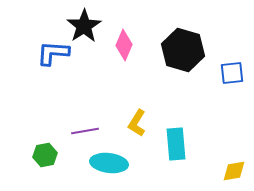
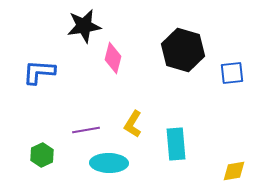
black star: rotated 24 degrees clockwise
pink diamond: moved 11 px left, 13 px down; rotated 8 degrees counterclockwise
blue L-shape: moved 14 px left, 19 px down
yellow L-shape: moved 4 px left, 1 px down
purple line: moved 1 px right, 1 px up
green hexagon: moved 3 px left; rotated 15 degrees counterclockwise
cyan ellipse: rotated 6 degrees counterclockwise
